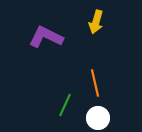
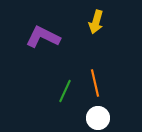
purple L-shape: moved 3 px left
green line: moved 14 px up
